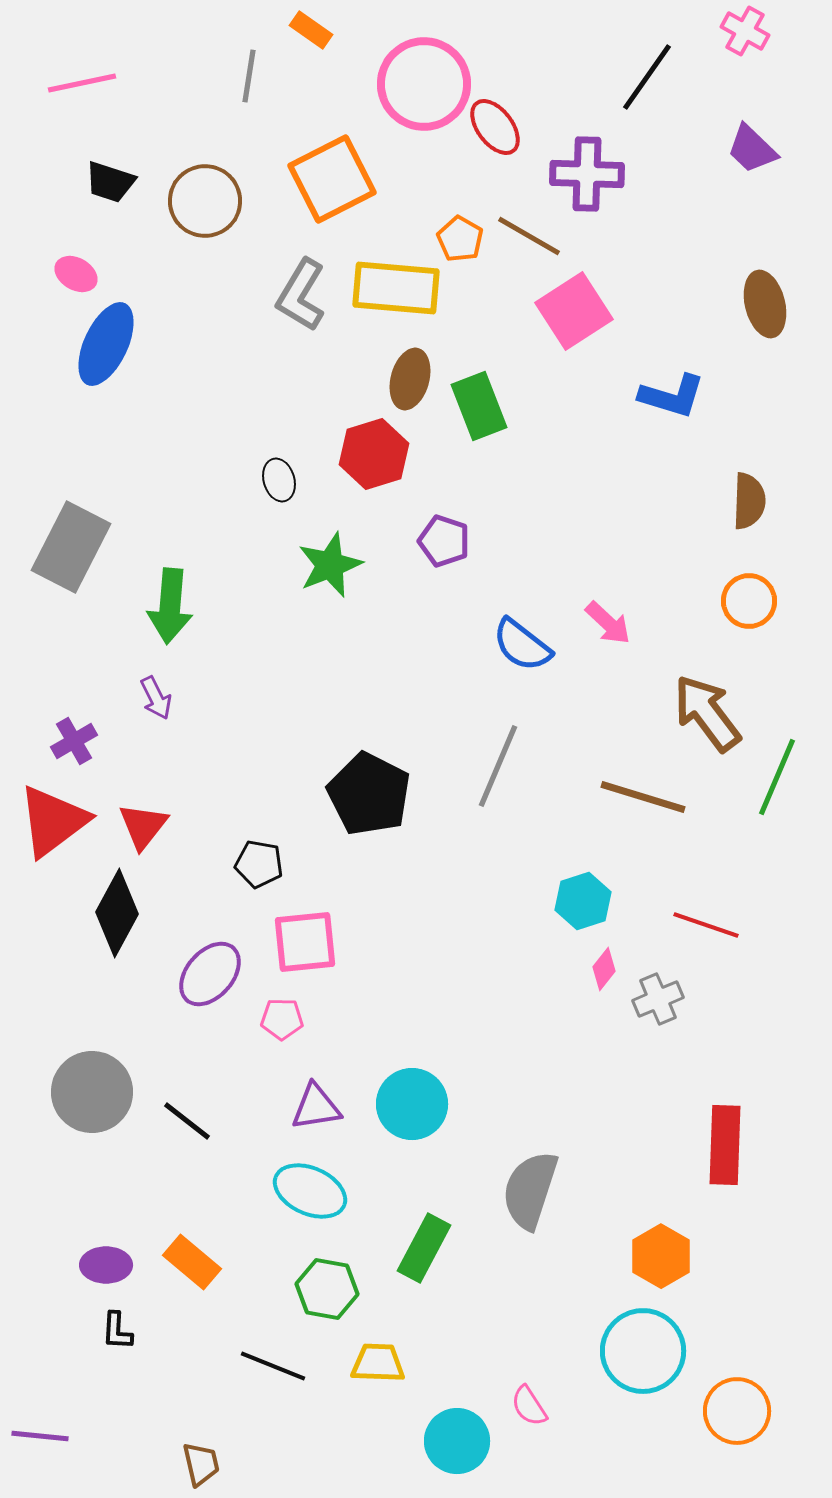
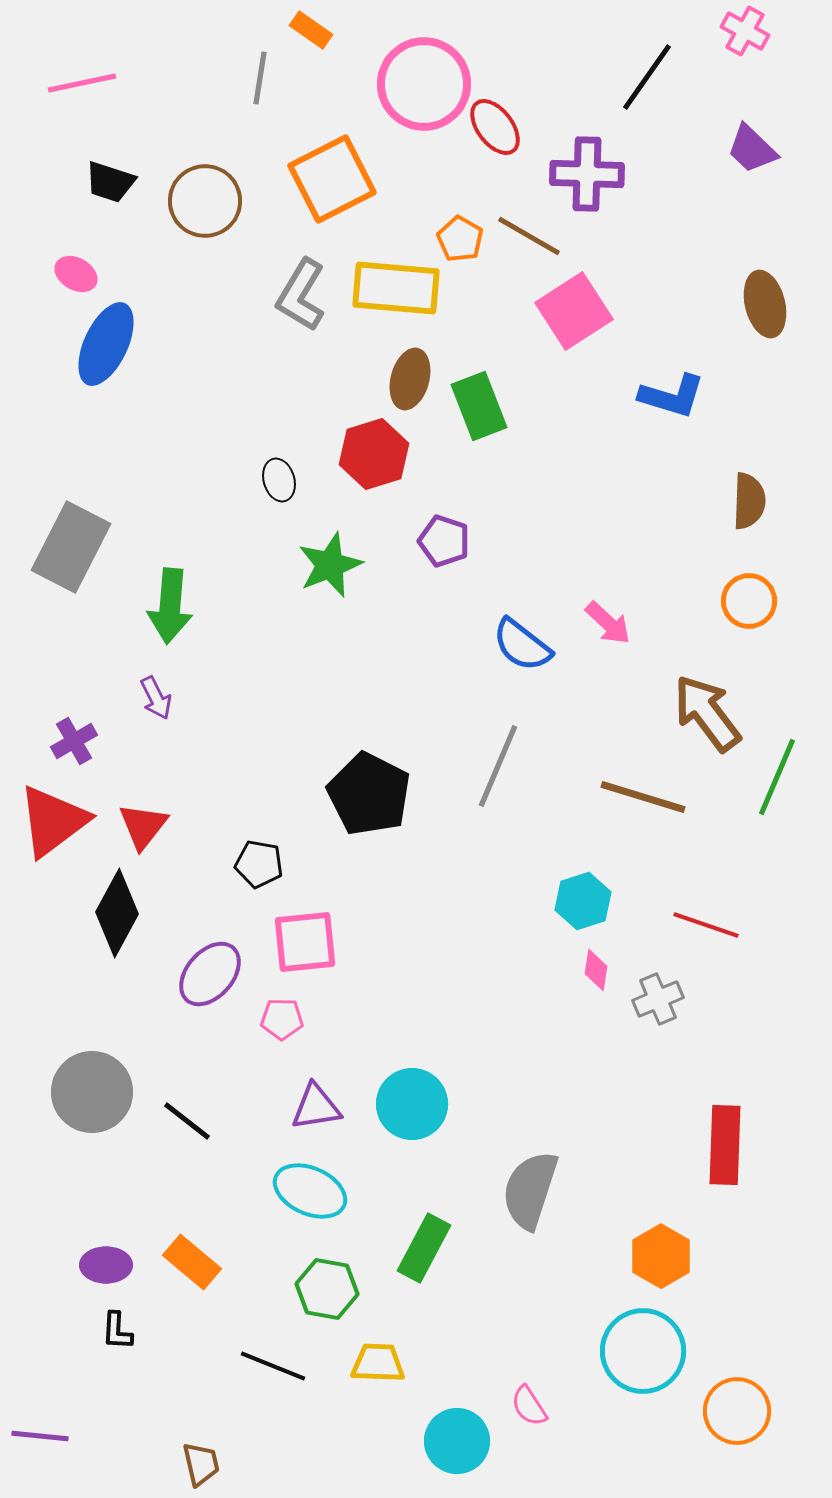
gray line at (249, 76): moved 11 px right, 2 px down
pink diamond at (604, 969): moved 8 px left, 1 px down; rotated 30 degrees counterclockwise
